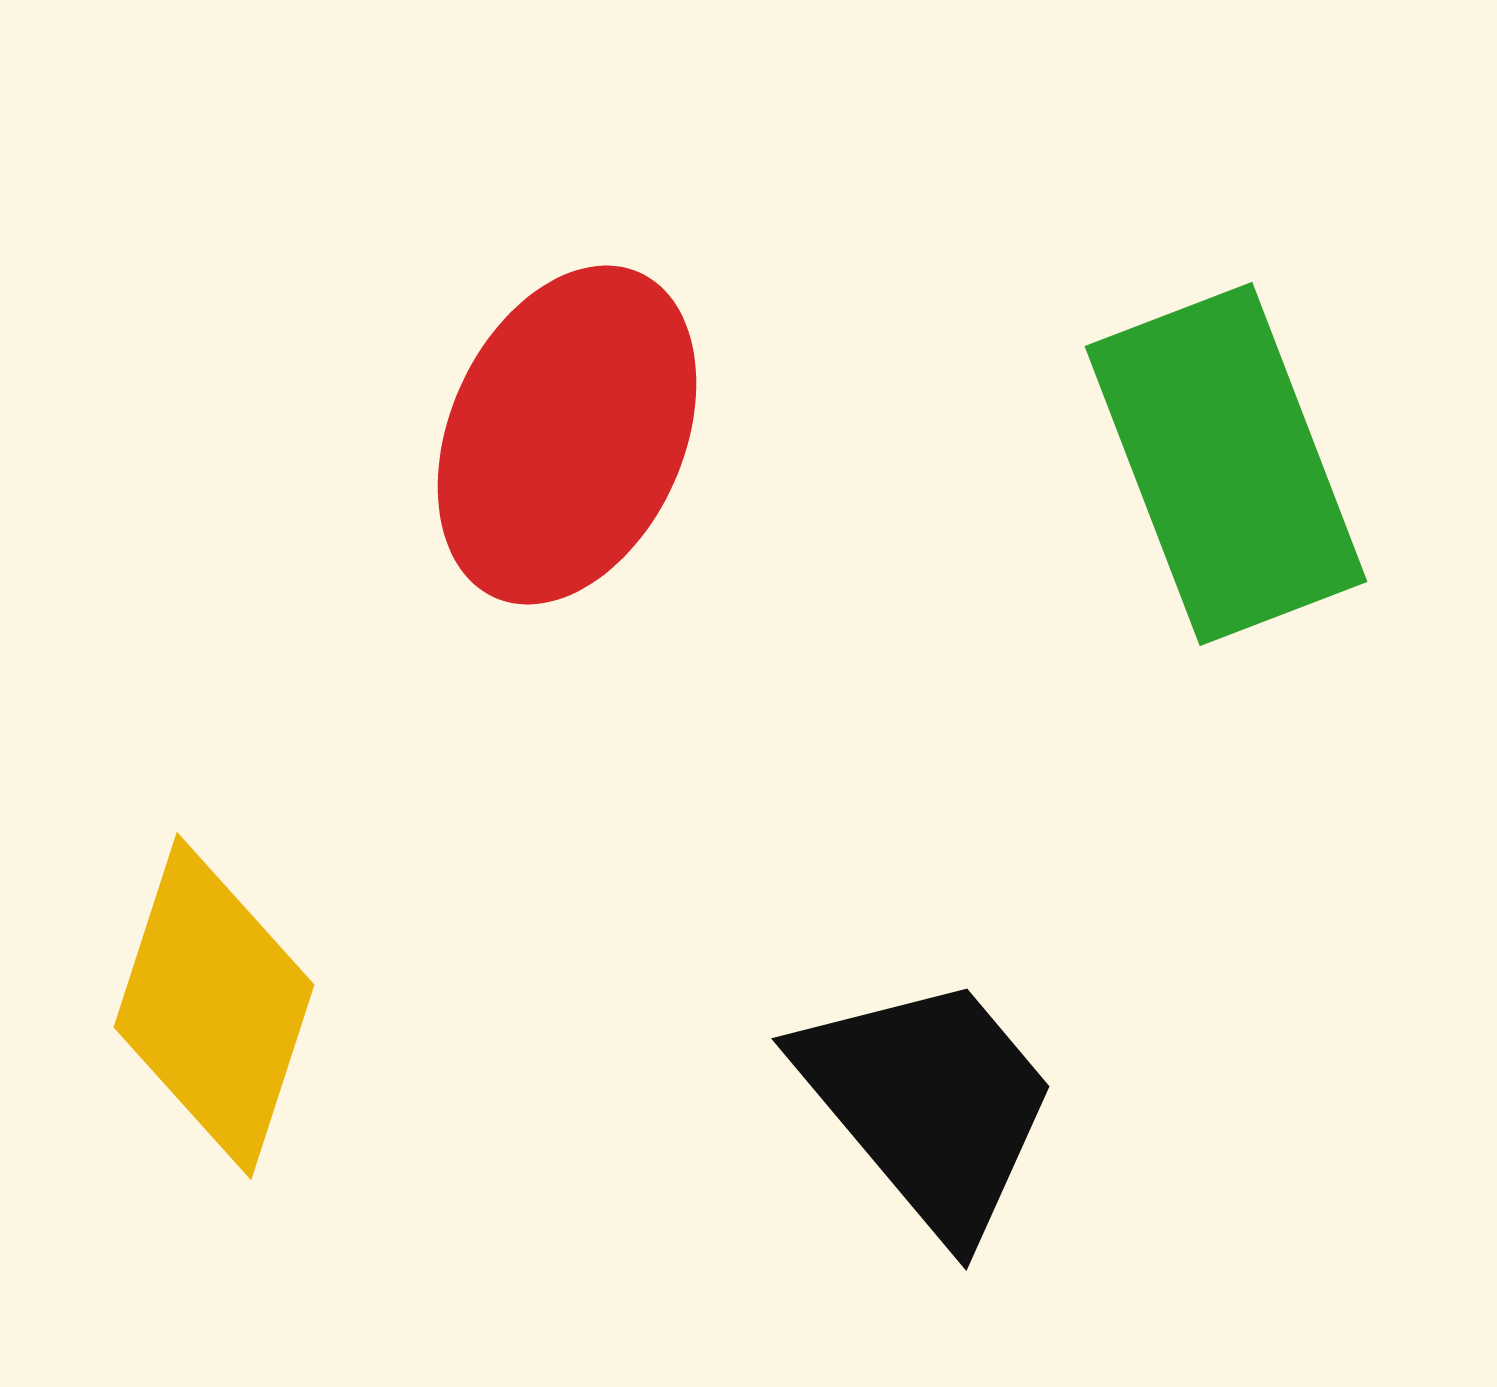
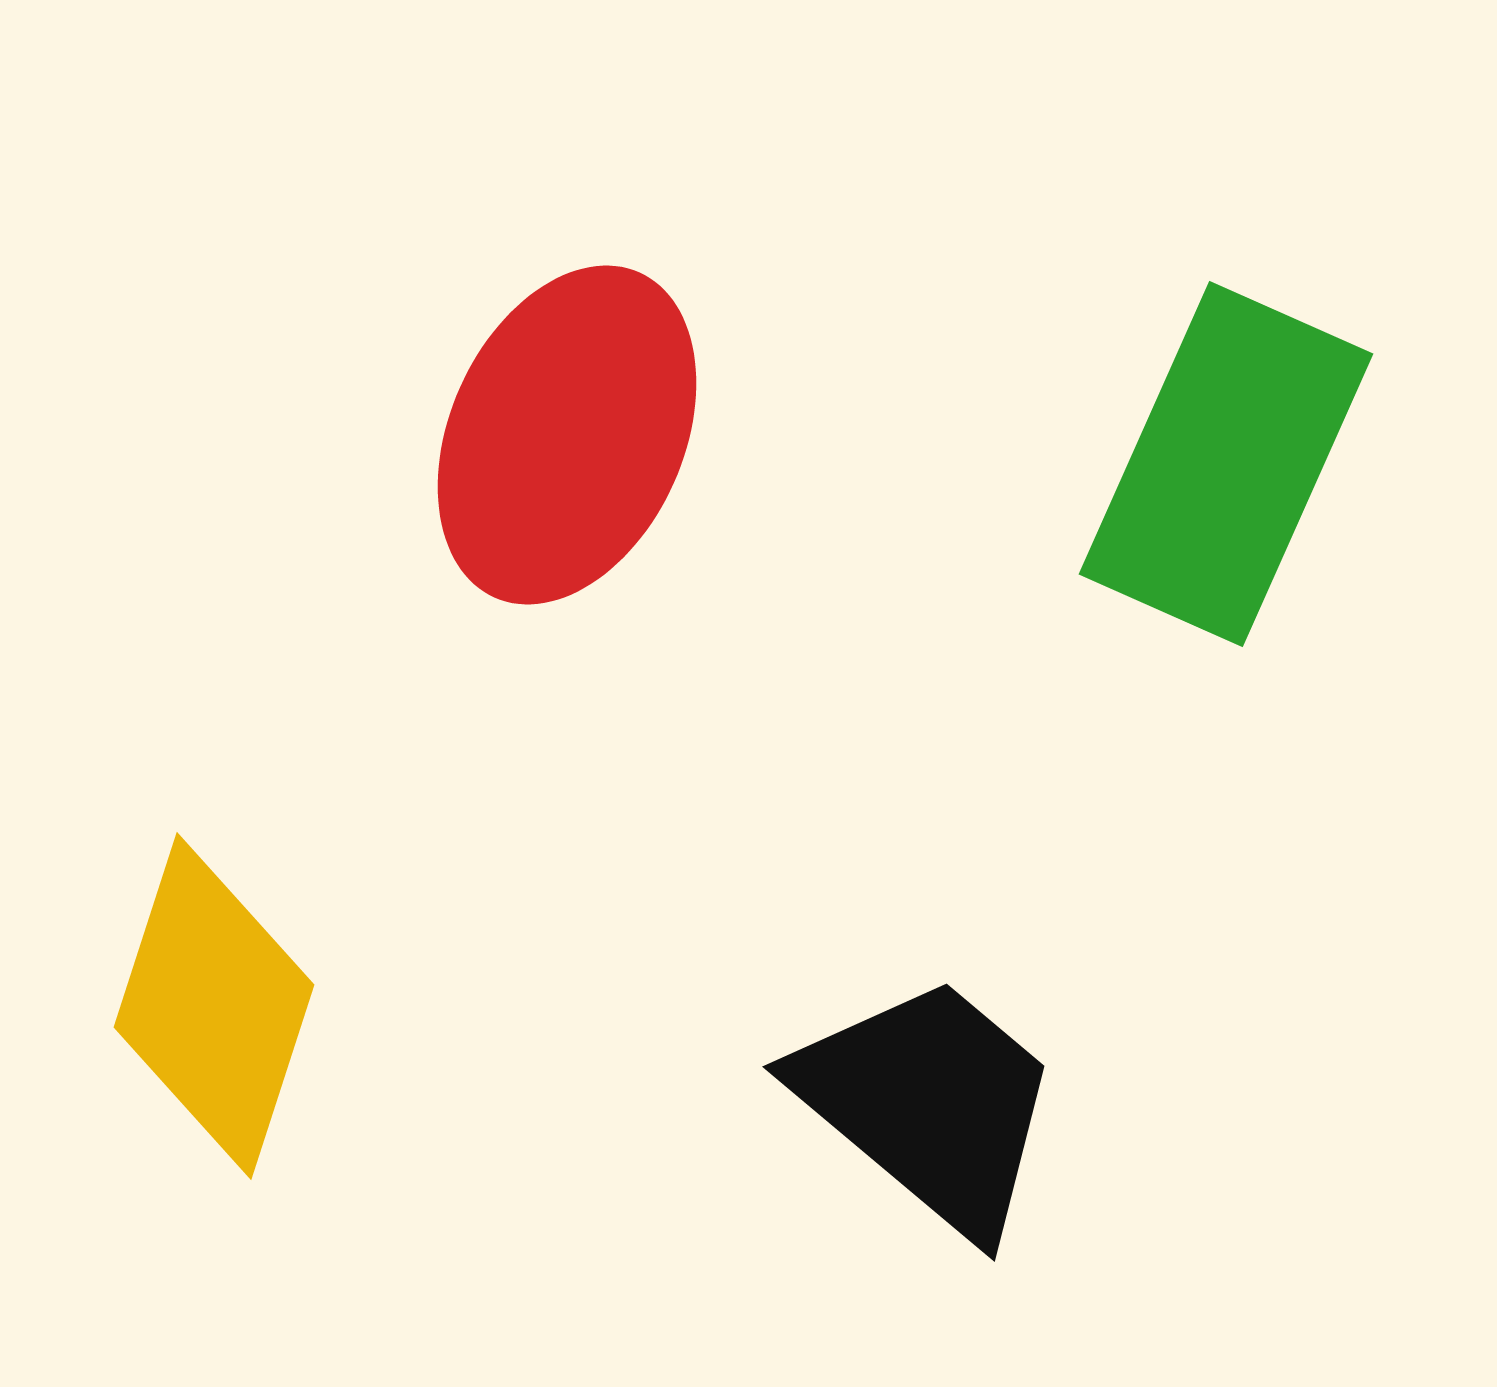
green rectangle: rotated 45 degrees clockwise
black trapezoid: rotated 10 degrees counterclockwise
